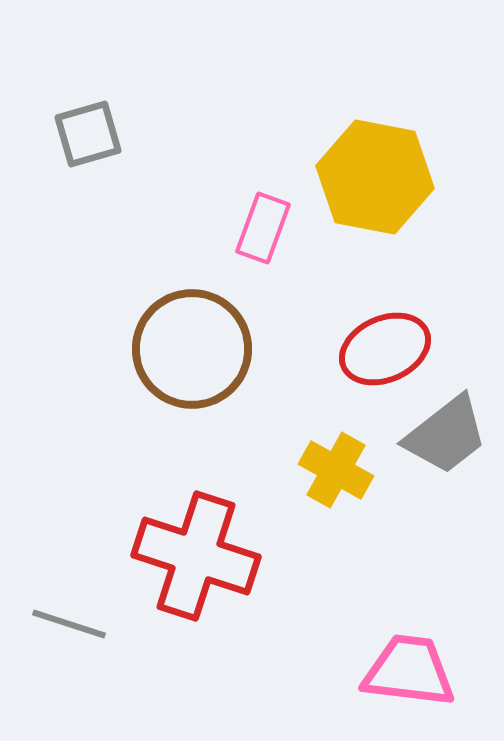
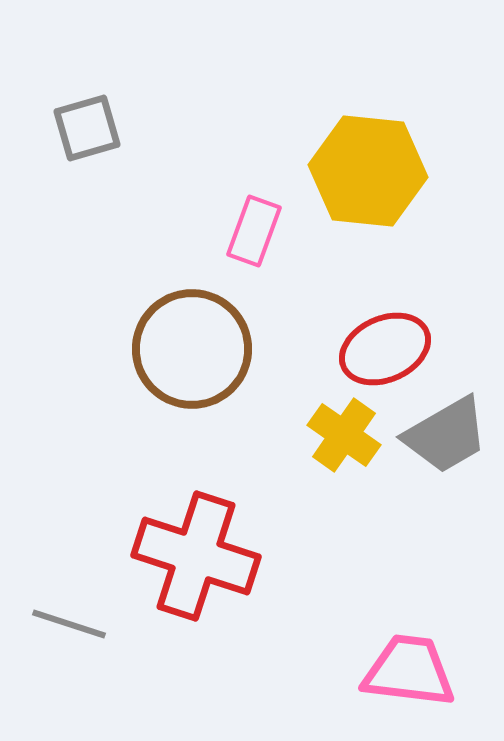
gray square: moved 1 px left, 6 px up
yellow hexagon: moved 7 px left, 6 px up; rotated 5 degrees counterclockwise
pink rectangle: moved 9 px left, 3 px down
gray trapezoid: rotated 8 degrees clockwise
yellow cross: moved 8 px right, 35 px up; rotated 6 degrees clockwise
